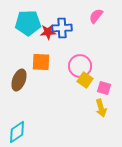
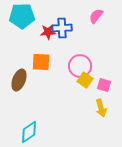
cyan pentagon: moved 6 px left, 7 px up
pink square: moved 3 px up
cyan diamond: moved 12 px right
